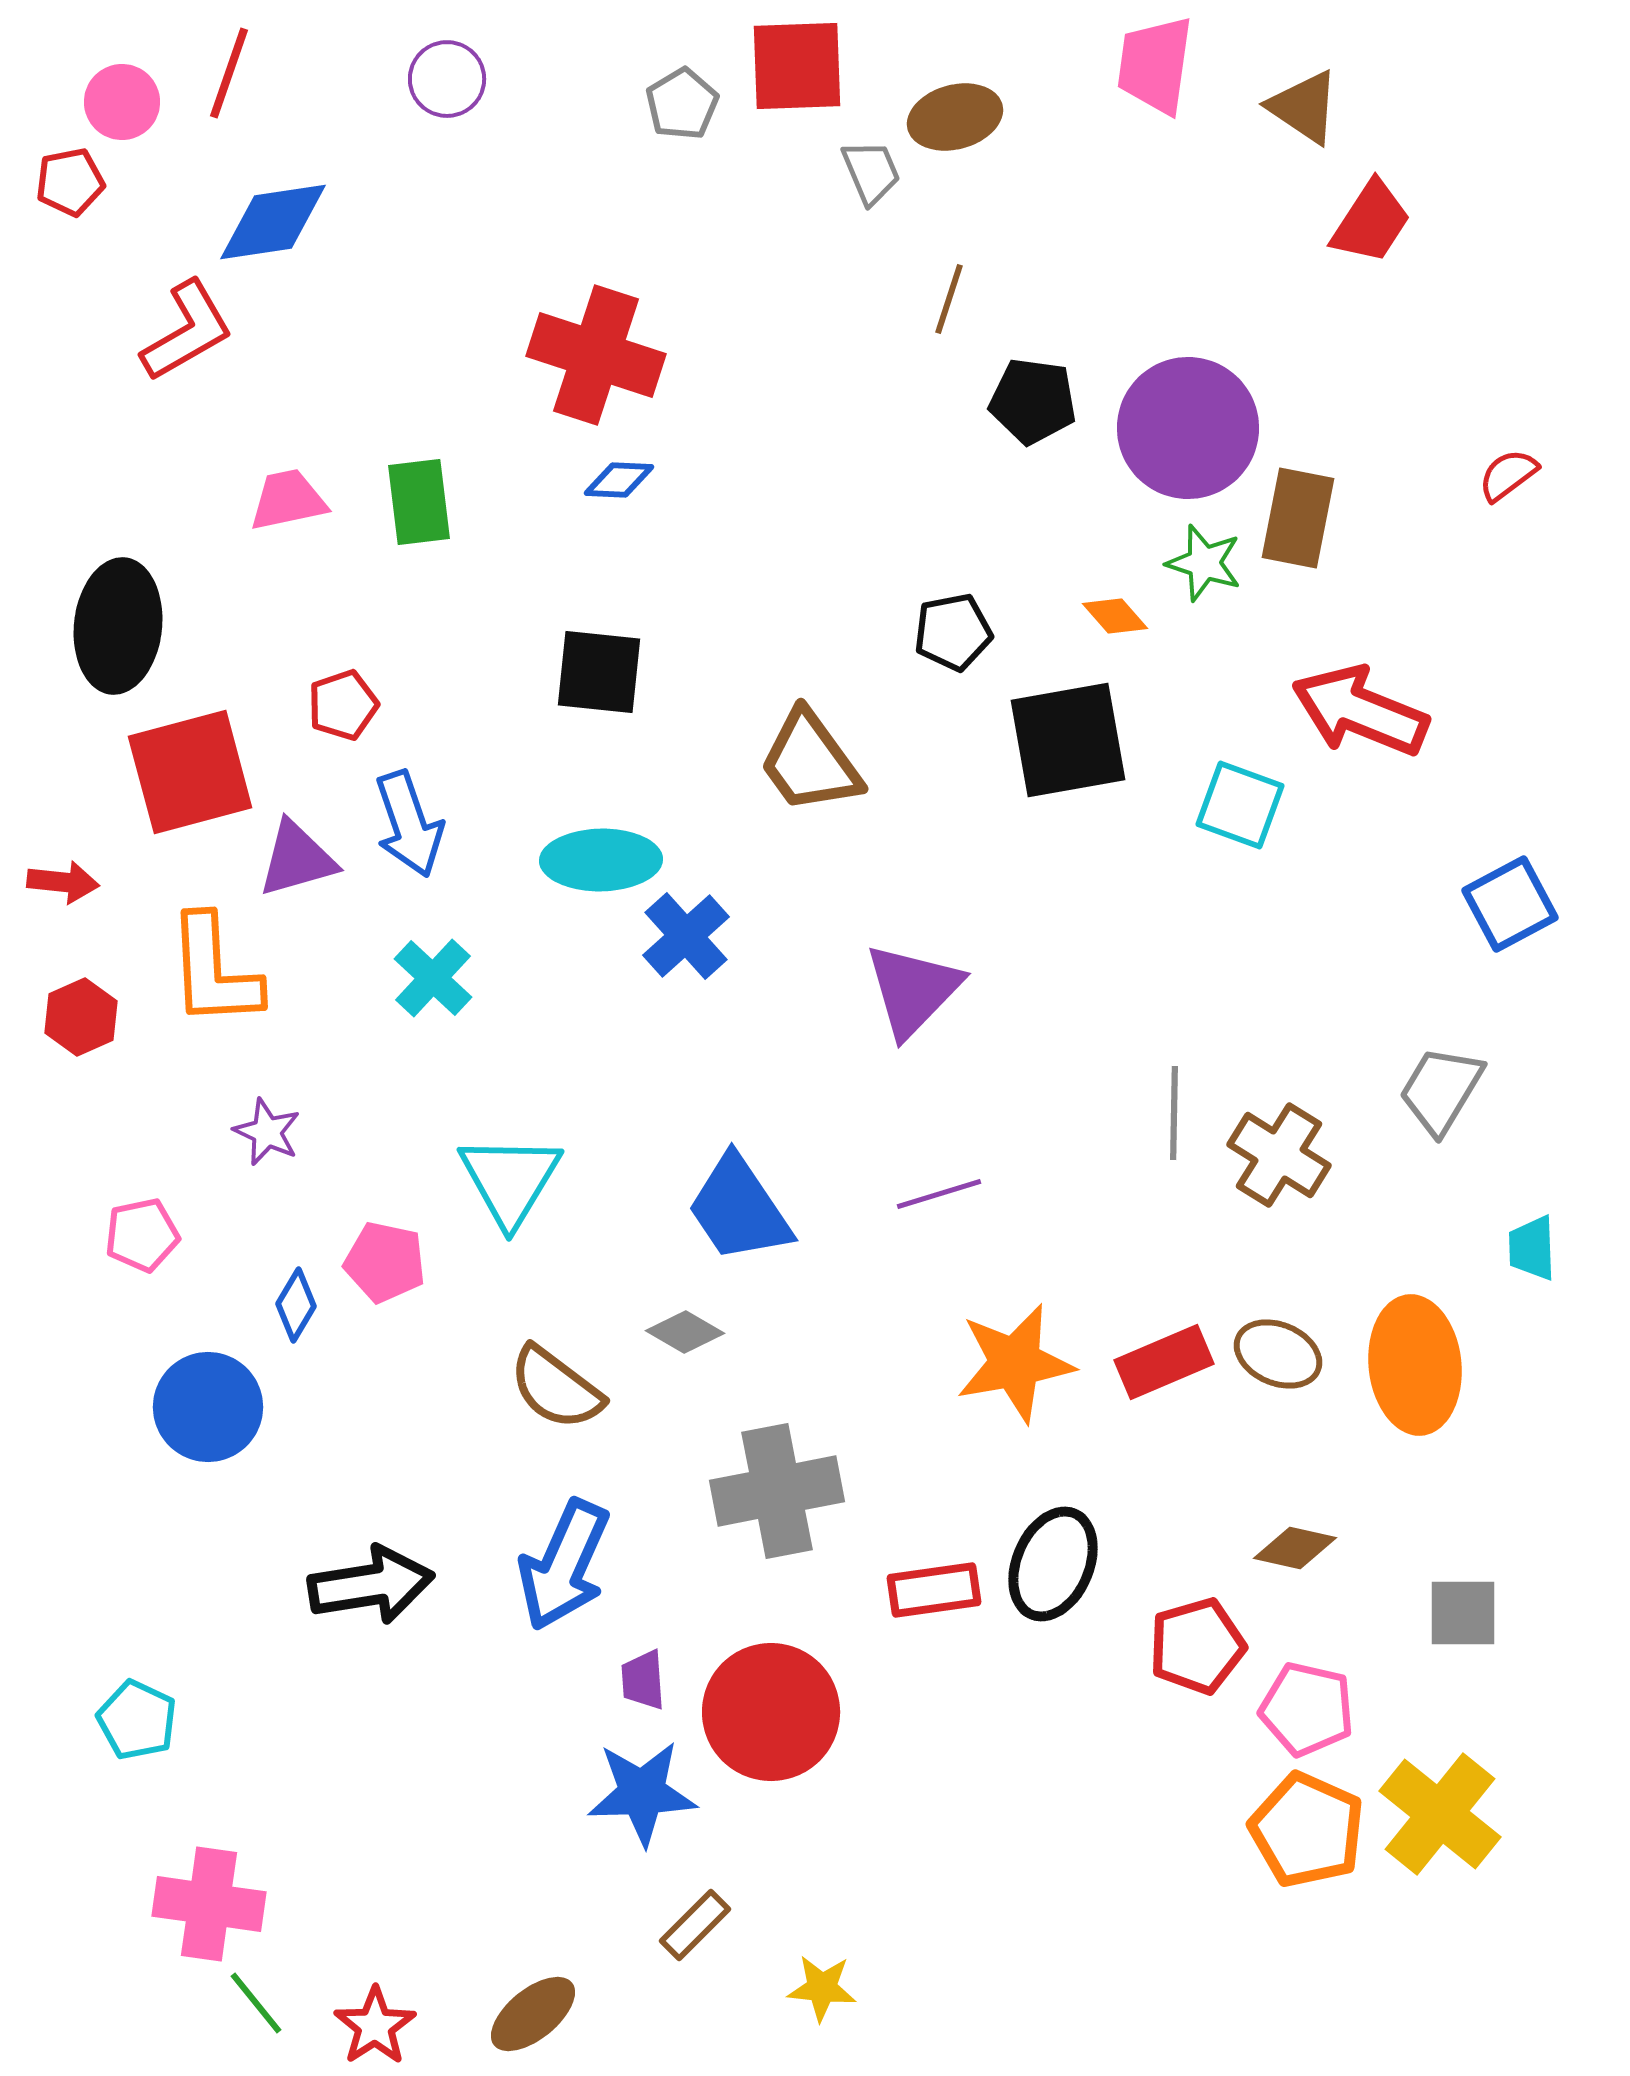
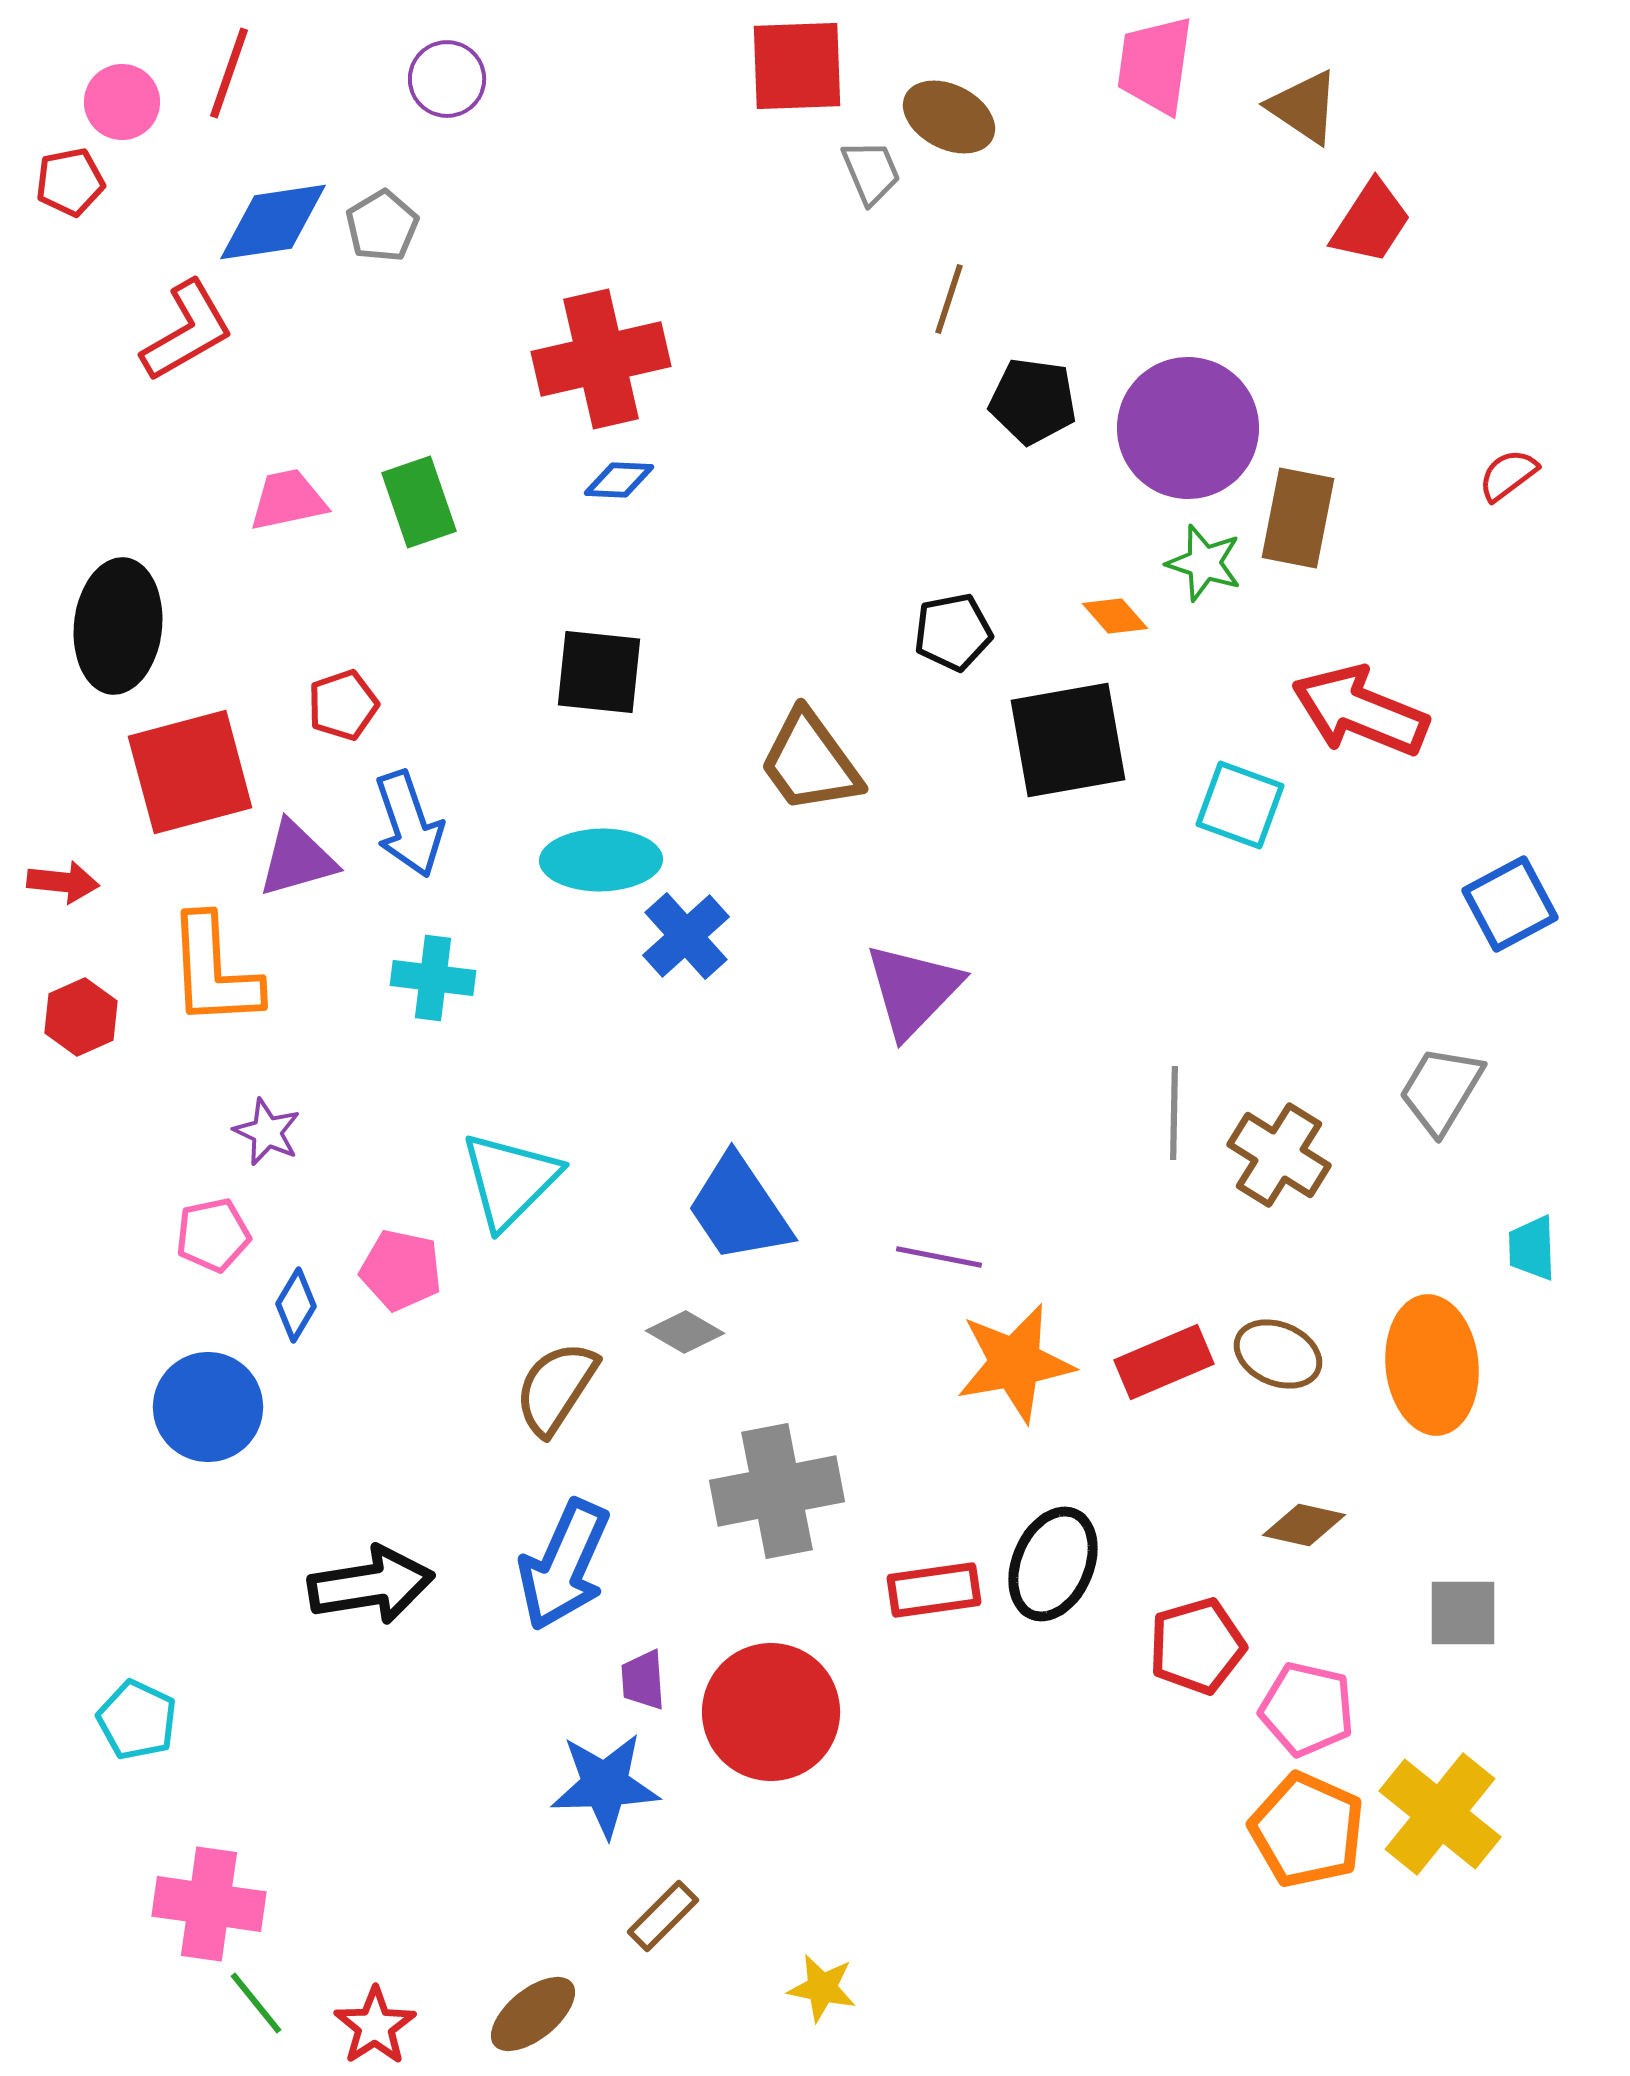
gray pentagon at (682, 104): moved 300 px left, 122 px down
brown ellipse at (955, 117): moved 6 px left; rotated 42 degrees clockwise
red cross at (596, 355): moved 5 px right, 4 px down; rotated 31 degrees counterclockwise
green rectangle at (419, 502): rotated 12 degrees counterclockwise
cyan cross at (433, 978): rotated 36 degrees counterclockwise
cyan triangle at (510, 1180): rotated 14 degrees clockwise
purple line at (939, 1194): moved 63 px down; rotated 28 degrees clockwise
pink pentagon at (142, 1235): moved 71 px right
pink pentagon at (385, 1262): moved 16 px right, 8 px down
orange ellipse at (1415, 1365): moved 17 px right
brown semicircle at (556, 1388): rotated 86 degrees clockwise
brown diamond at (1295, 1548): moved 9 px right, 23 px up
blue star at (642, 1793): moved 37 px left, 8 px up
brown rectangle at (695, 1925): moved 32 px left, 9 px up
yellow star at (822, 1988): rotated 6 degrees clockwise
